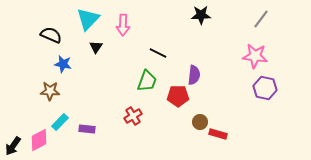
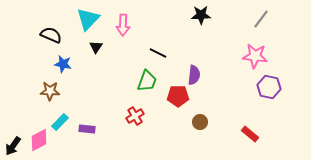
purple hexagon: moved 4 px right, 1 px up
red cross: moved 2 px right
red rectangle: moved 32 px right; rotated 24 degrees clockwise
